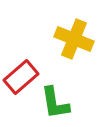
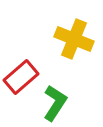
green L-shape: rotated 138 degrees counterclockwise
